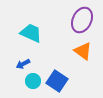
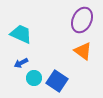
cyan trapezoid: moved 10 px left, 1 px down
blue arrow: moved 2 px left, 1 px up
cyan circle: moved 1 px right, 3 px up
